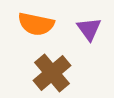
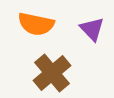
purple triangle: moved 3 px right; rotated 8 degrees counterclockwise
